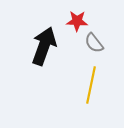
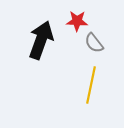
black arrow: moved 3 px left, 6 px up
